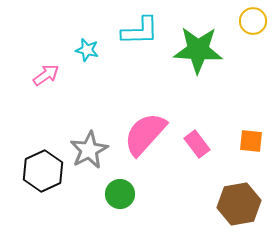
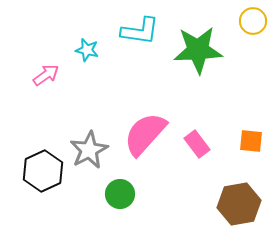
cyan L-shape: rotated 9 degrees clockwise
green star: rotated 6 degrees counterclockwise
